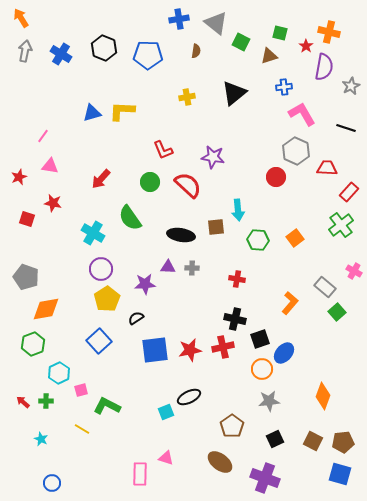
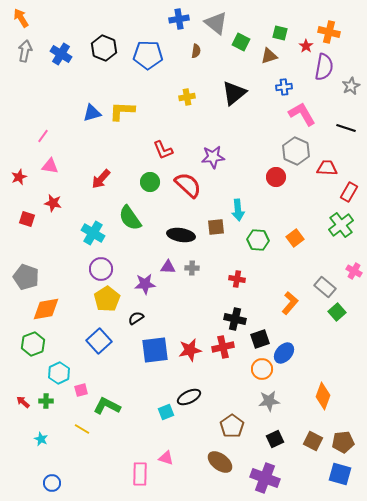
purple star at (213, 157): rotated 15 degrees counterclockwise
red rectangle at (349, 192): rotated 12 degrees counterclockwise
